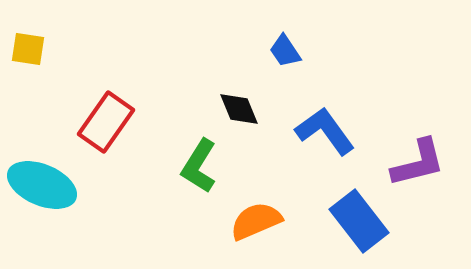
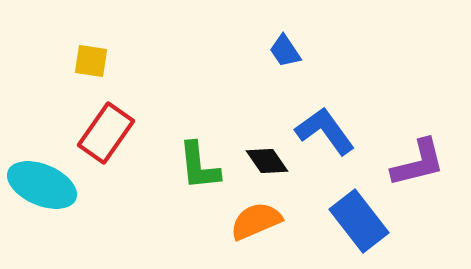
yellow square: moved 63 px right, 12 px down
black diamond: moved 28 px right, 52 px down; rotated 12 degrees counterclockwise
red rectangle: moved 11 px down
green L-shape: rotated 38 degrees counterclockwise
